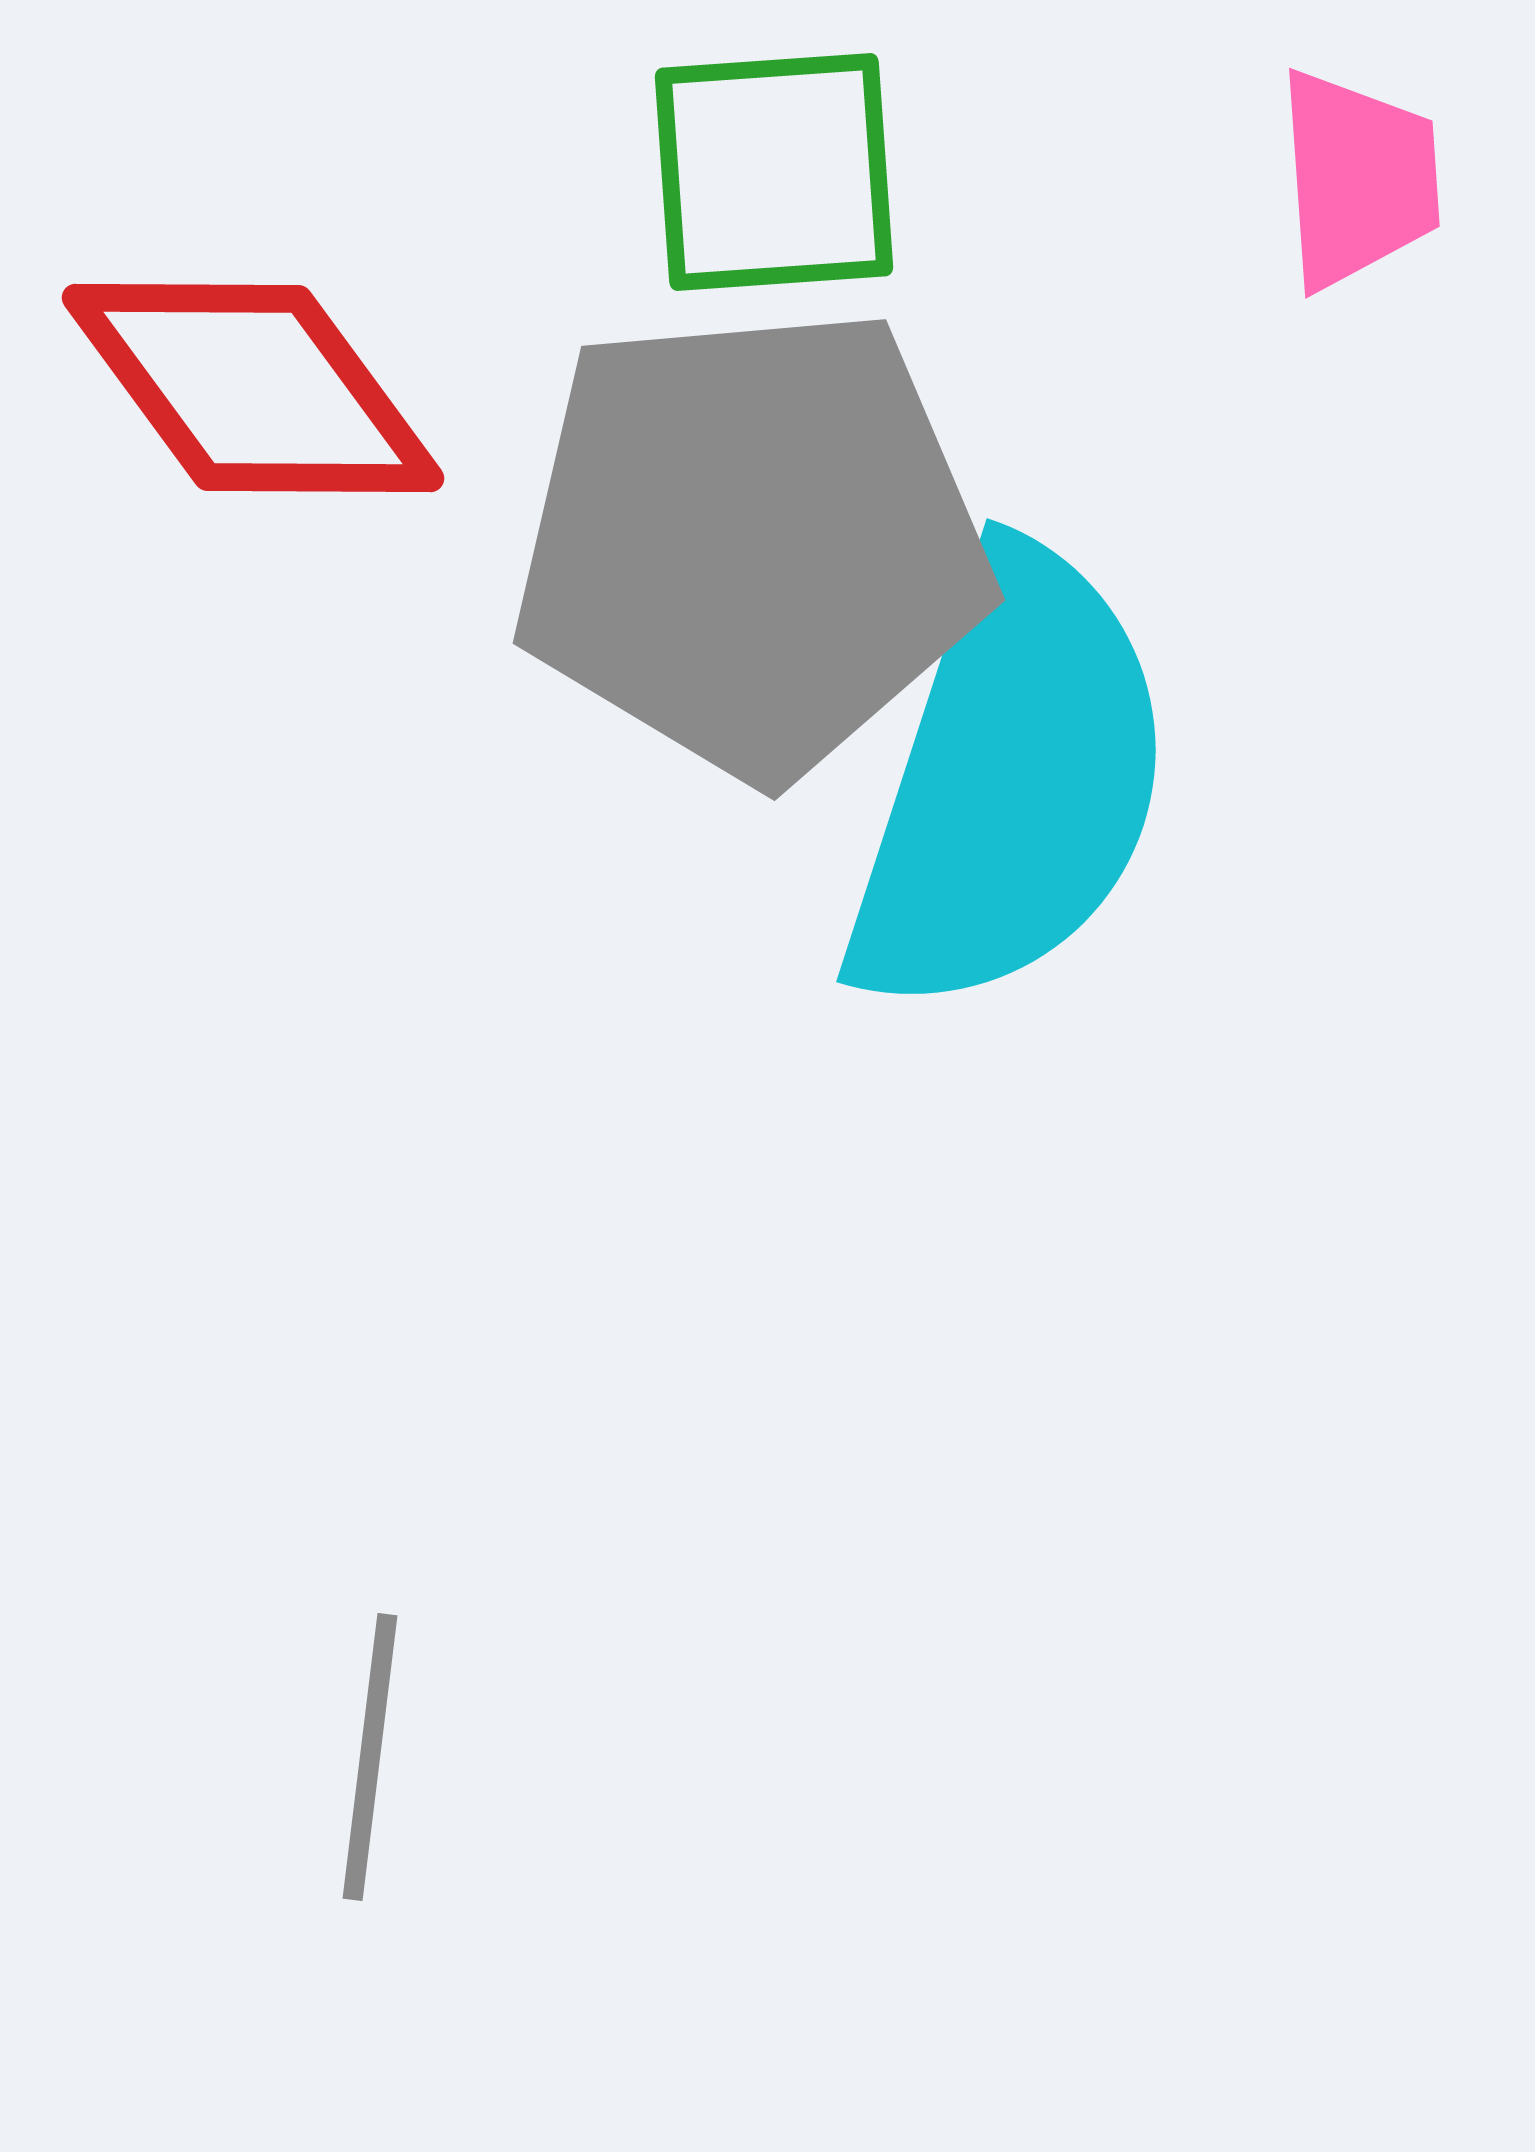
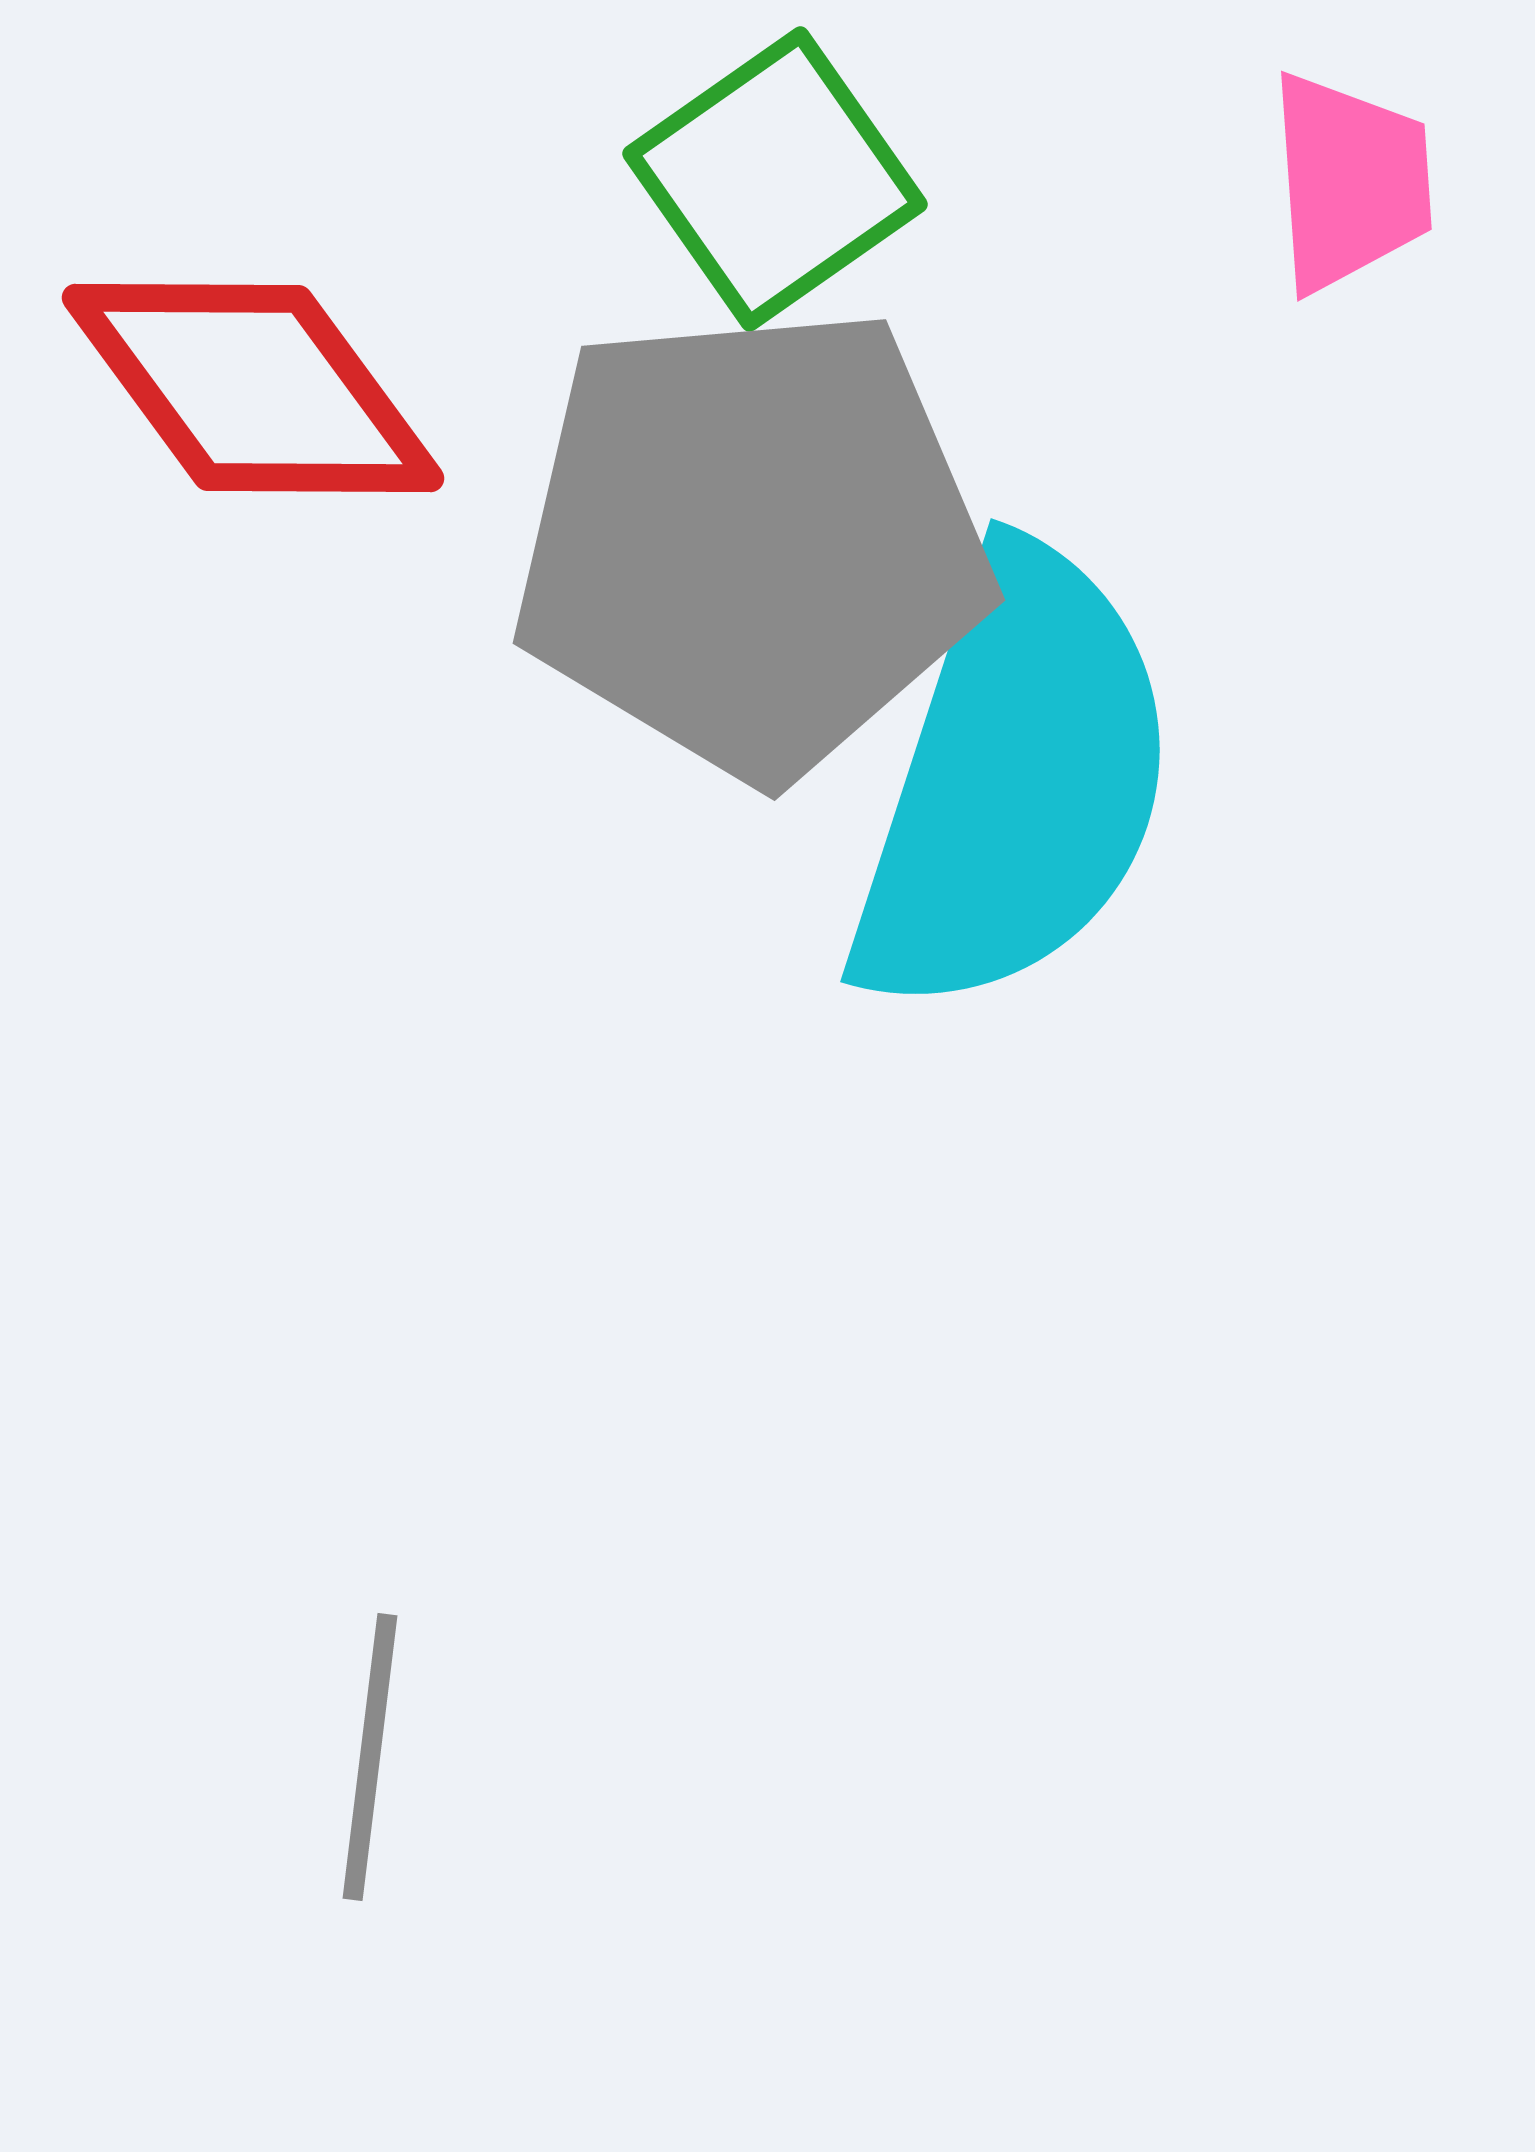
green square: moved 1 px right, 7 px down; rotated 31 degrees counterclockwise
pink trapezoid: moved 8 px left, 3 px down
cyan semicircle: moved 4 px right
